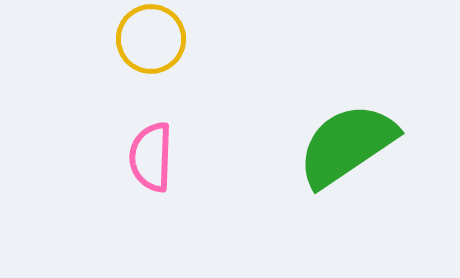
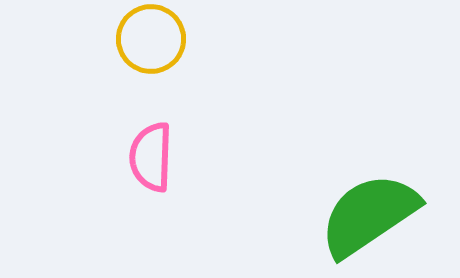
green semicircle: moved 22 px right, 70 px down
